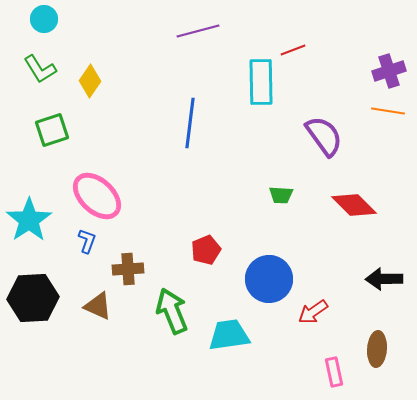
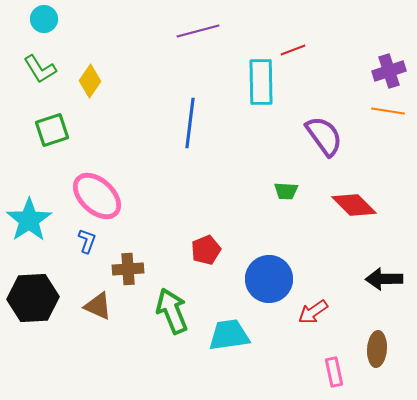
green trapezoid: moved 5 px right, 4 px up
